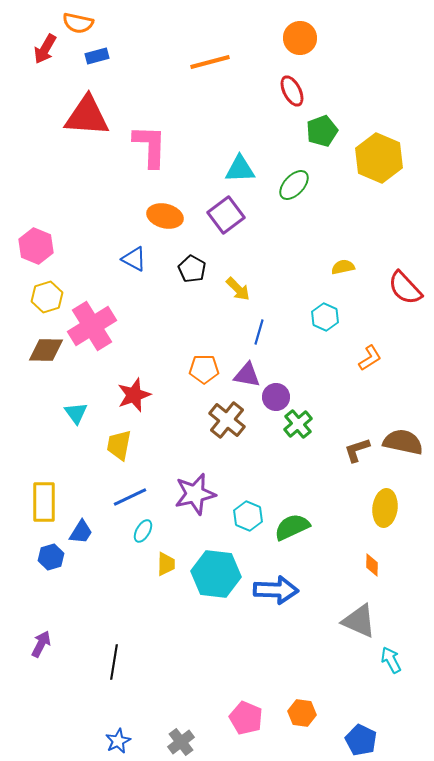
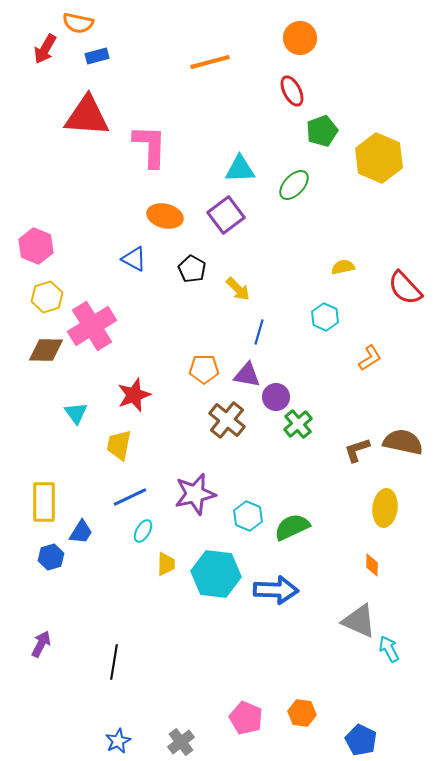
cyan arrow at (391, 660): moved 2 px left, 11 px up
